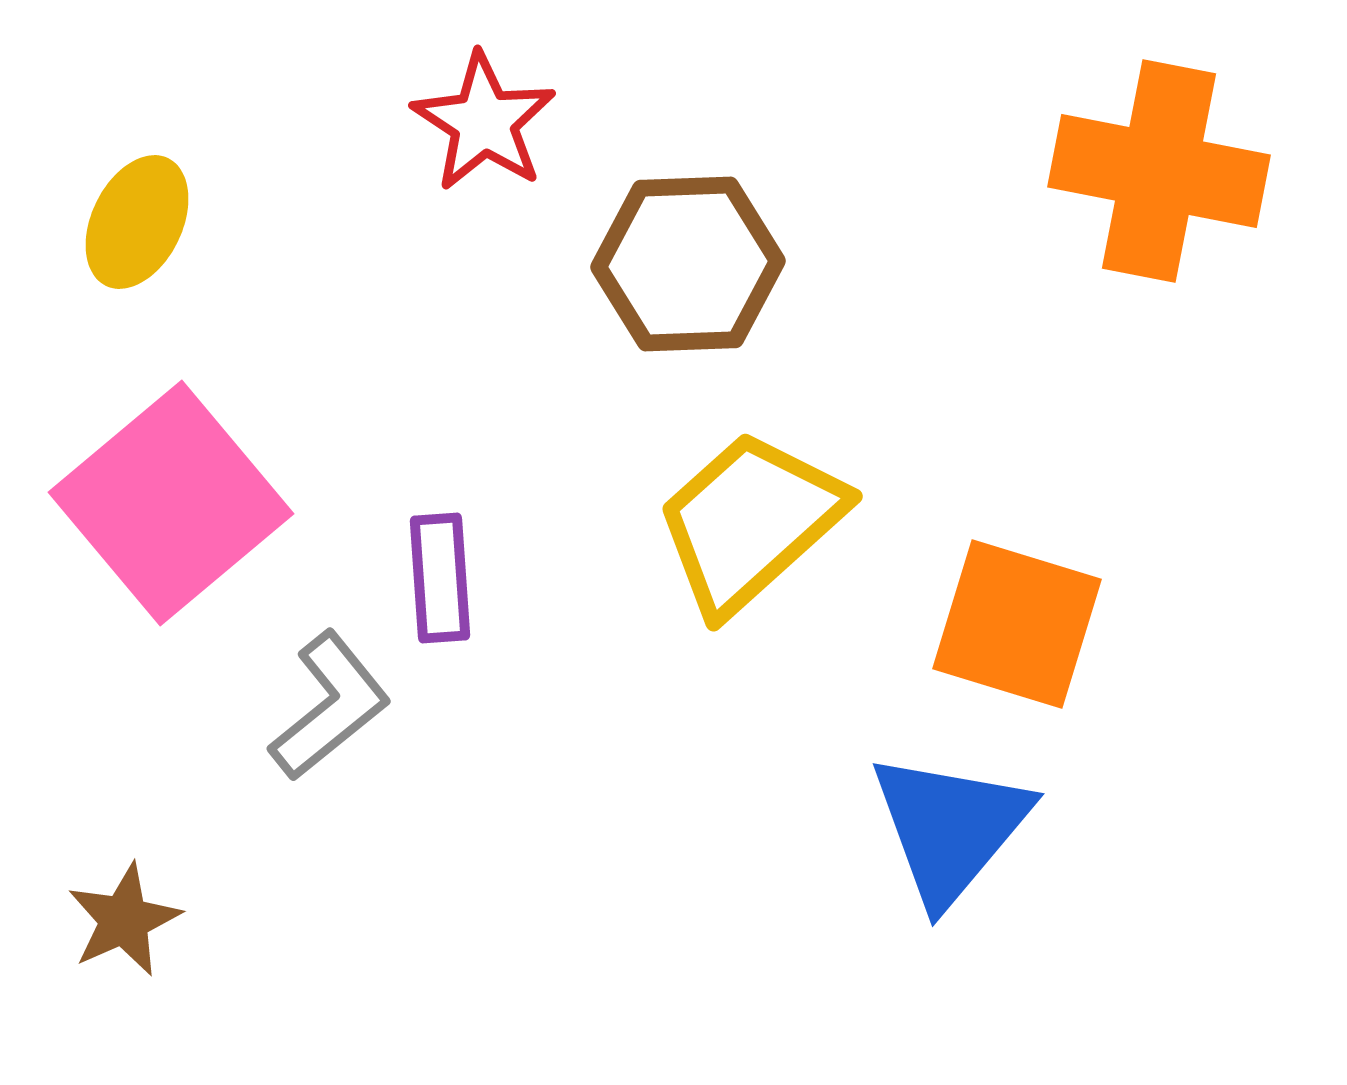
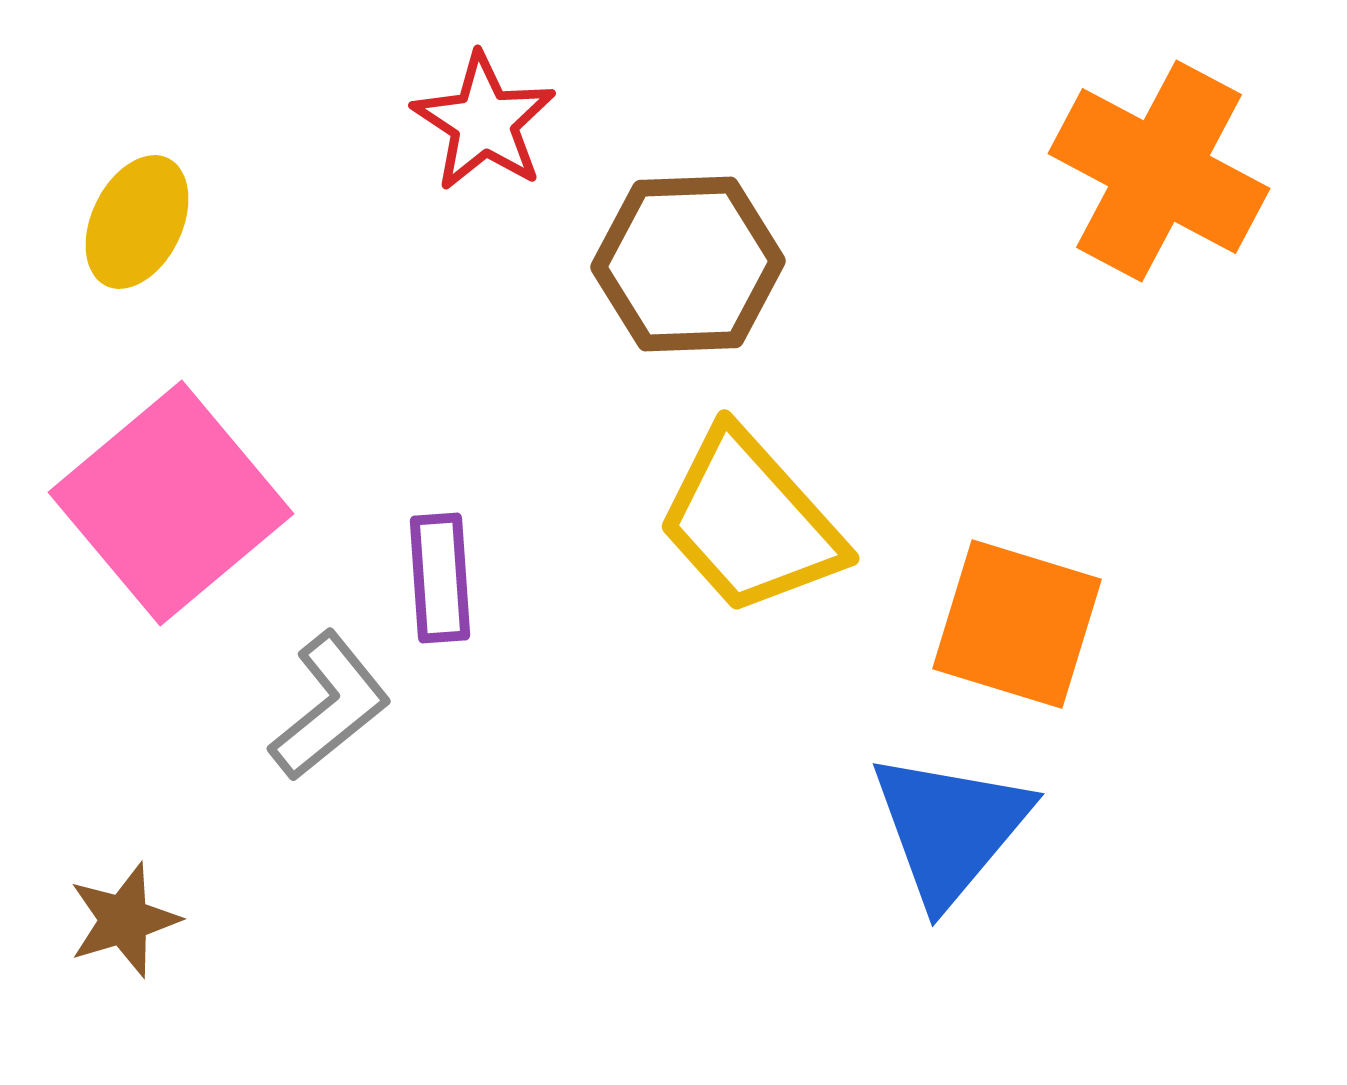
orange cross: rotated 17 degrees clockwise
yellow trapezoid: rotated 90 degrees counterclockwise
brown star: rotated 7 degrees clockwise
